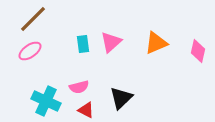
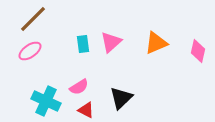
pink semicircle: rotated 18 degrees counterclockwise
